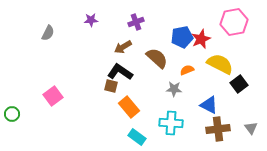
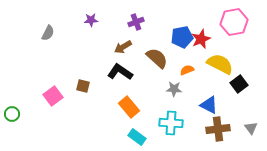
brown square: moved 28 px left
